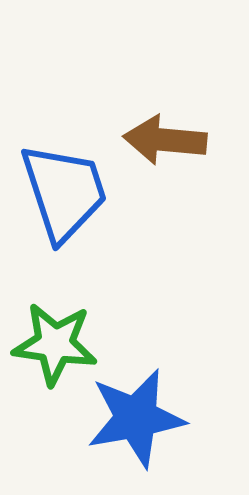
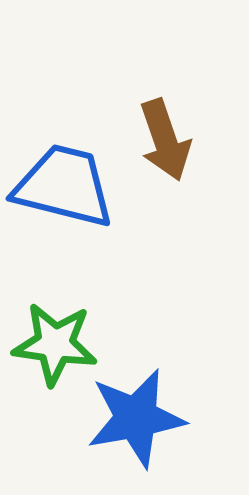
brown arrow: rotated 114 degrees counterclockwise
blue trapezoid: moved 6 px up; rotated 58 degrees counterclockwise
